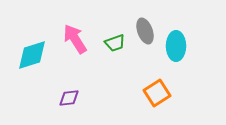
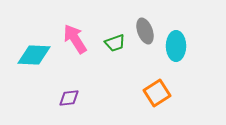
cyan diamond: moved 2 px right; rotated 20 degrees clockwise
